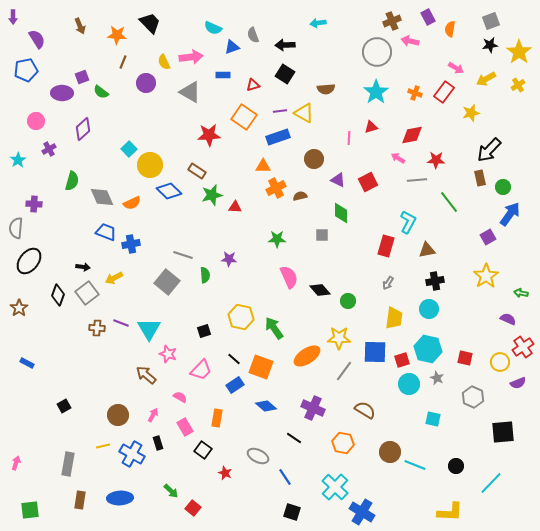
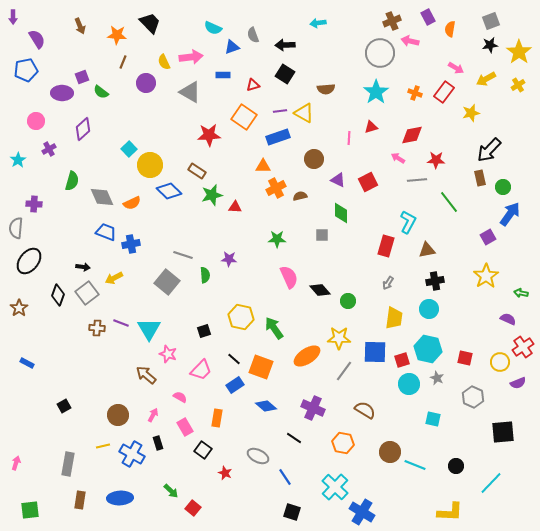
gray circle at (377, 52): moved 3 px right, 1 px down
